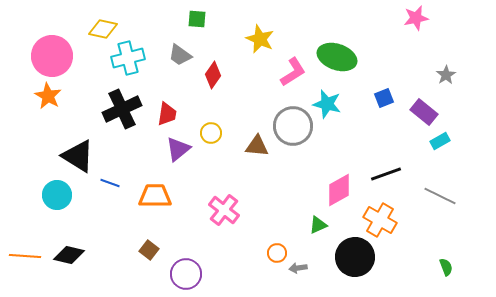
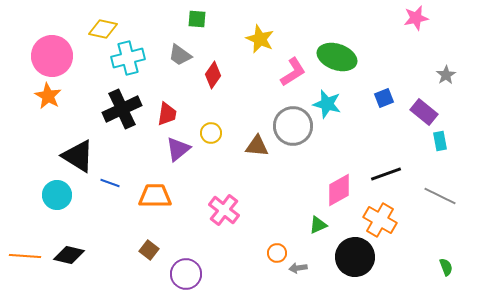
cyan rectangle: rotated 72 degrees counterclockwise
